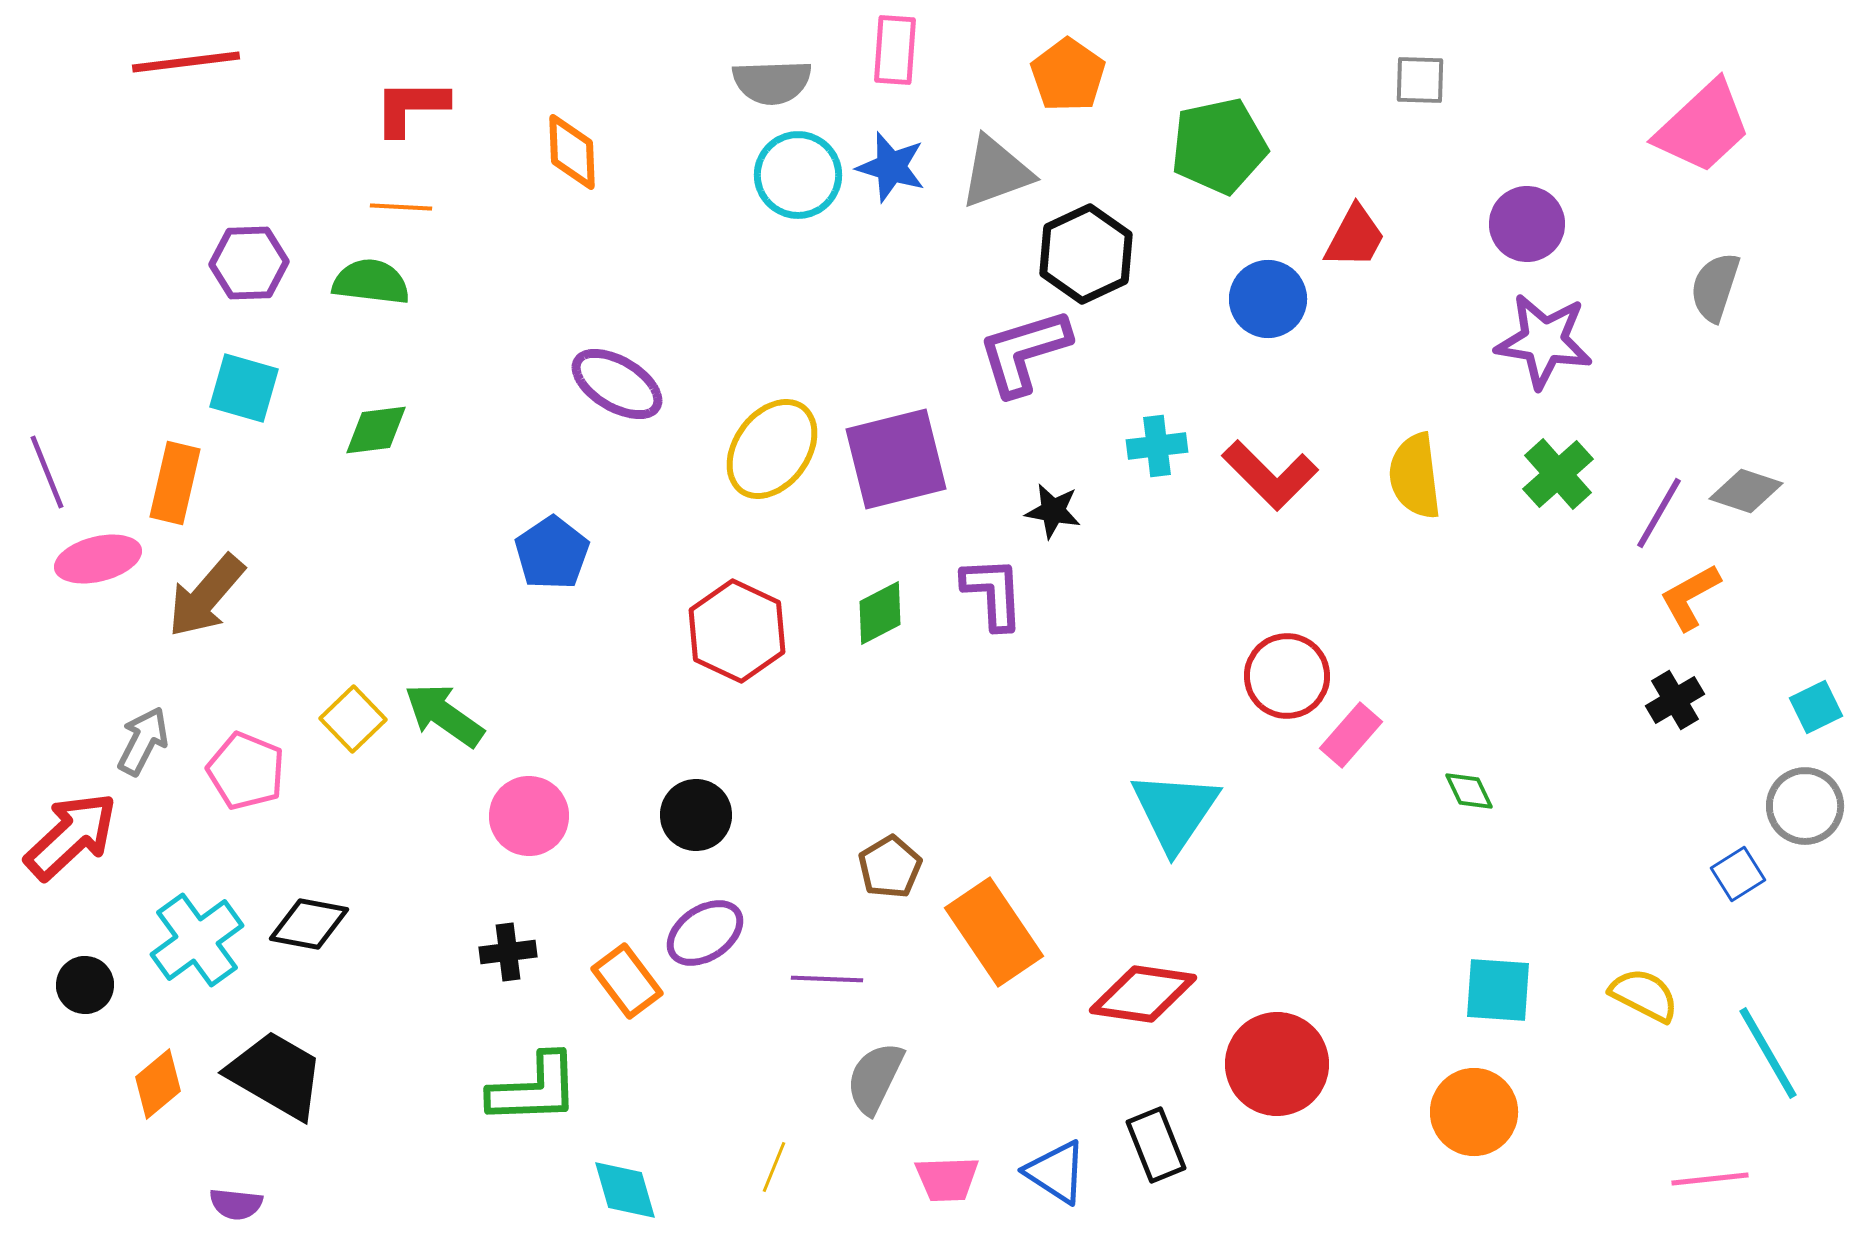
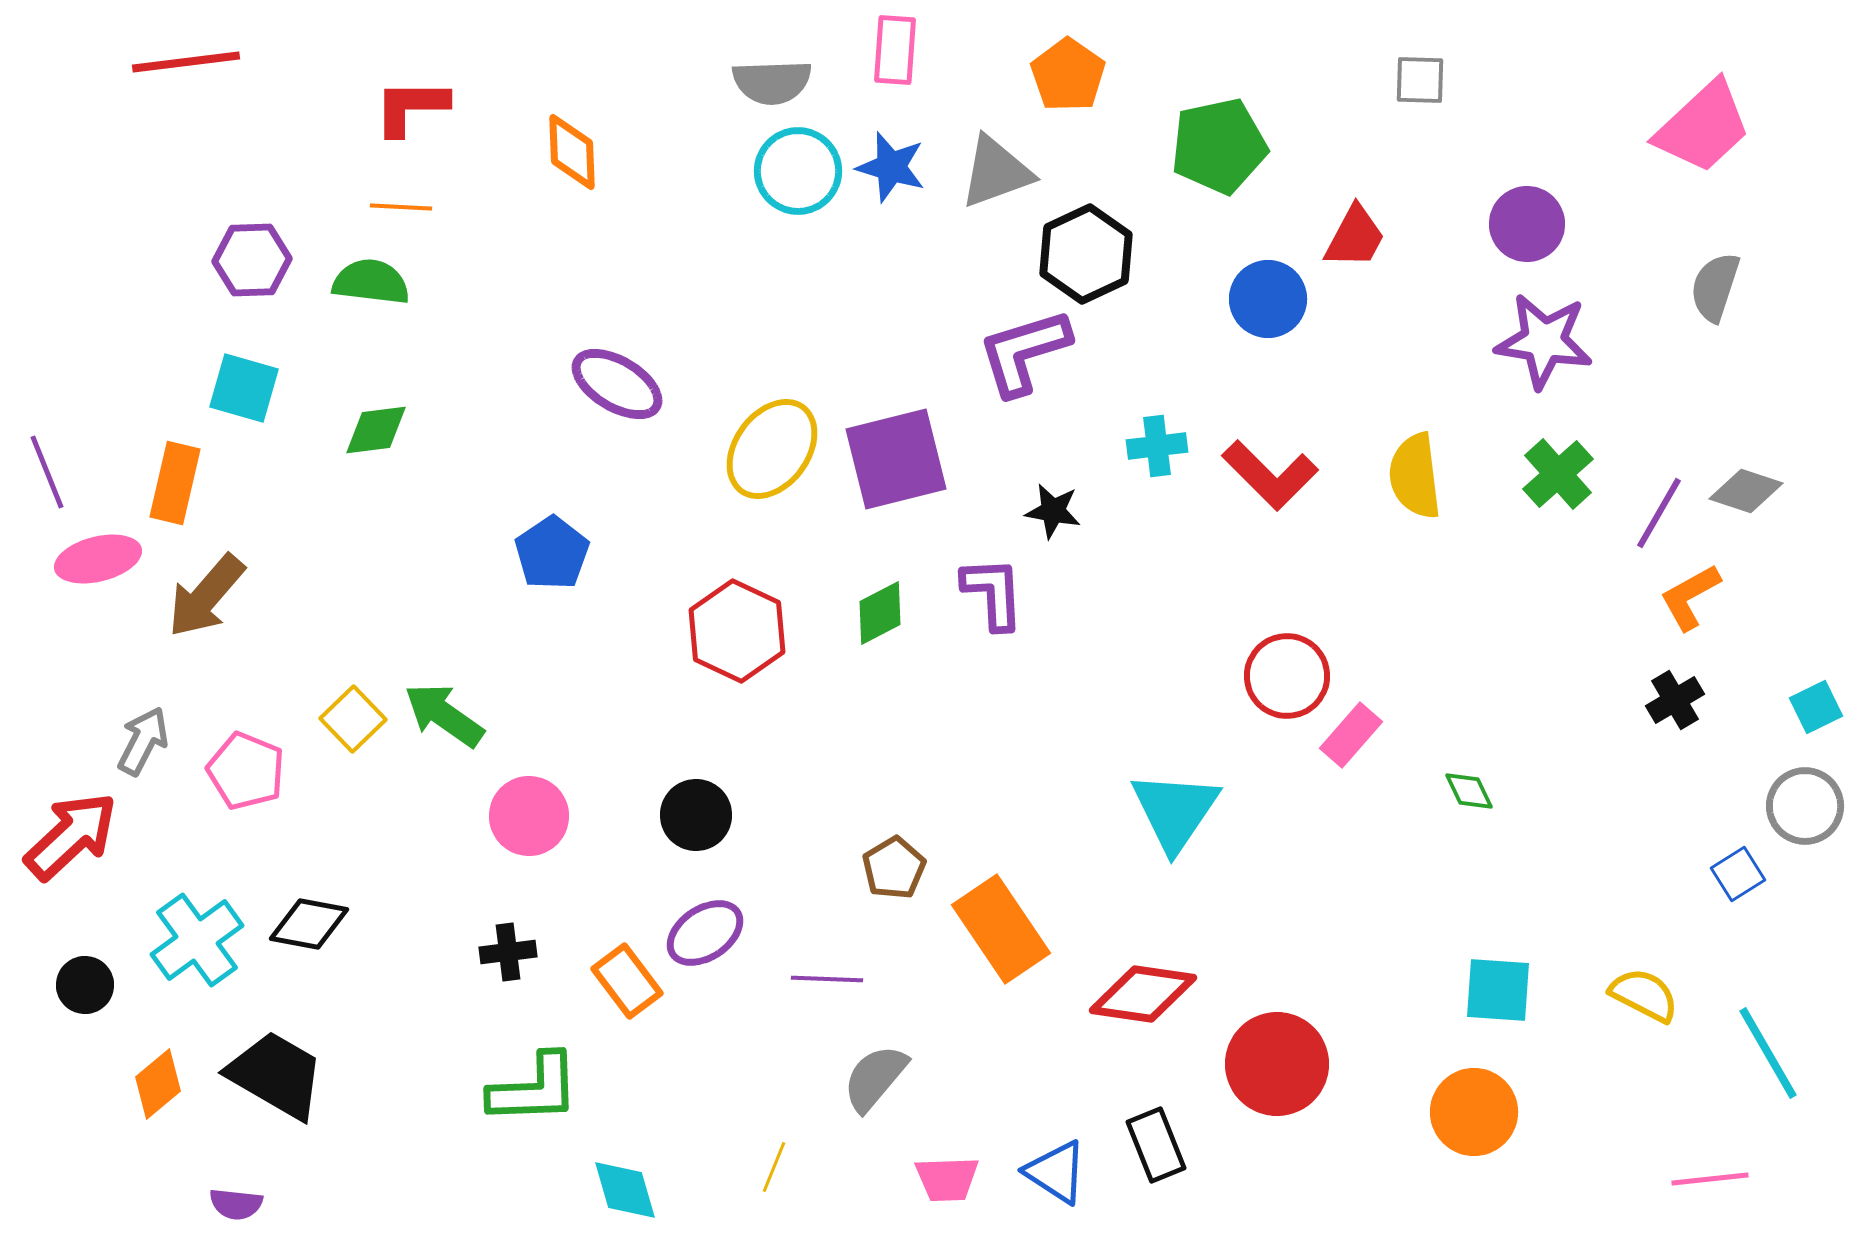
cyan circle at (798, 175): moved 4 px up
purple hexagon at (249, 263): moved 3 px right, 3 px up
brown pentagon at (890, 867): moved 4 px right, 1 px down
orange rectangle at (994, 932): moved 7 px right, 3 px up
gray semicircle at (875, 1078): rotated 14 degrees clockwise
